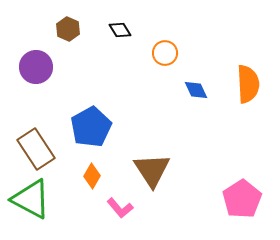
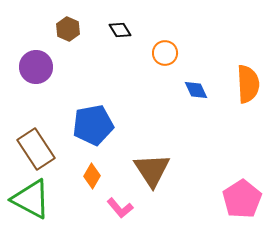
blue pentagon: moved 2 px right, 2 px up; rotated 18 degrees clockwise
